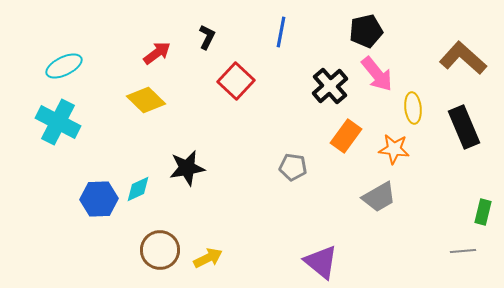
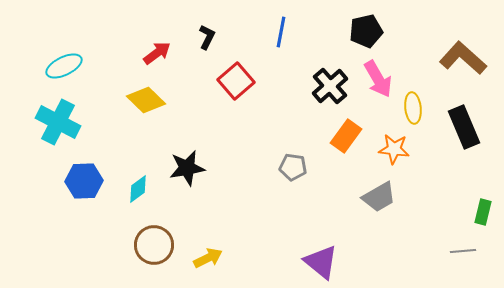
pink arrow: moved 1 px right, 5 px down; rotated 9 degrees clockwise
red square: rotated 6 degrees clockwise
cyan diamond: rotated 12 degrees counterclockwise
blue hexagon: moved 15 px left, 18 px up
brown circle: moved 6 px left, 5 px up
